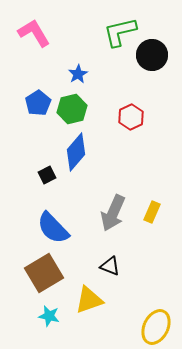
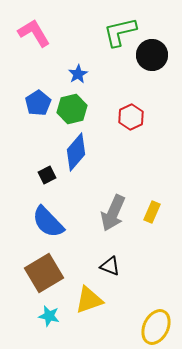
blue semicircle: moved 5 px left, 6 px up
